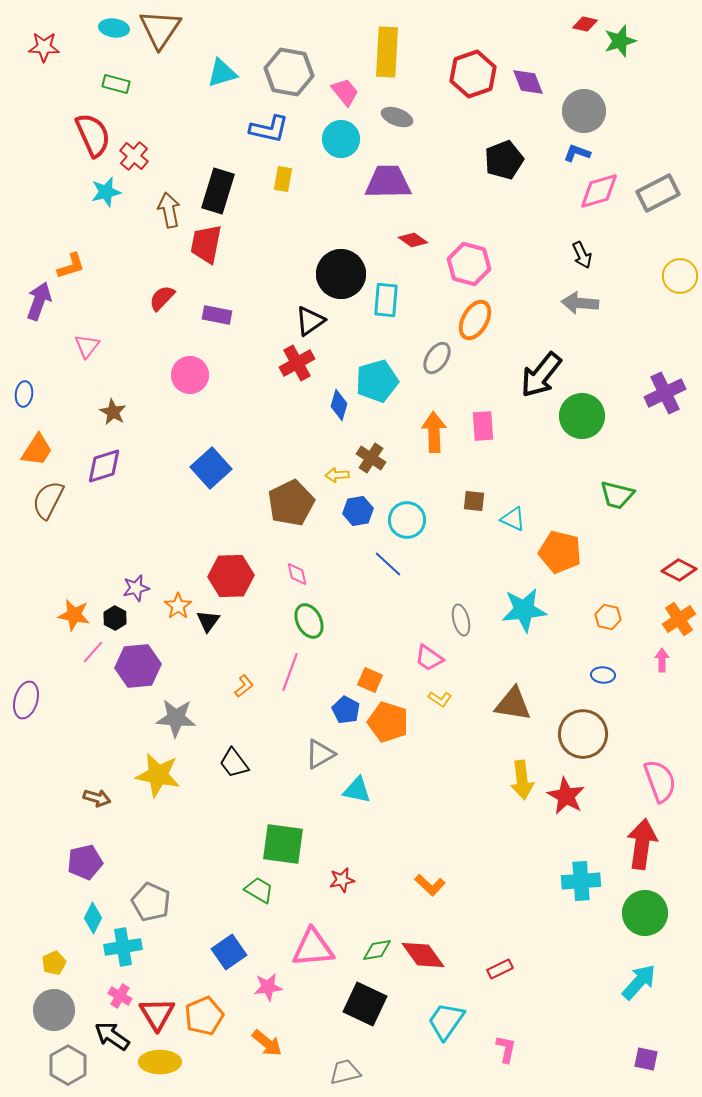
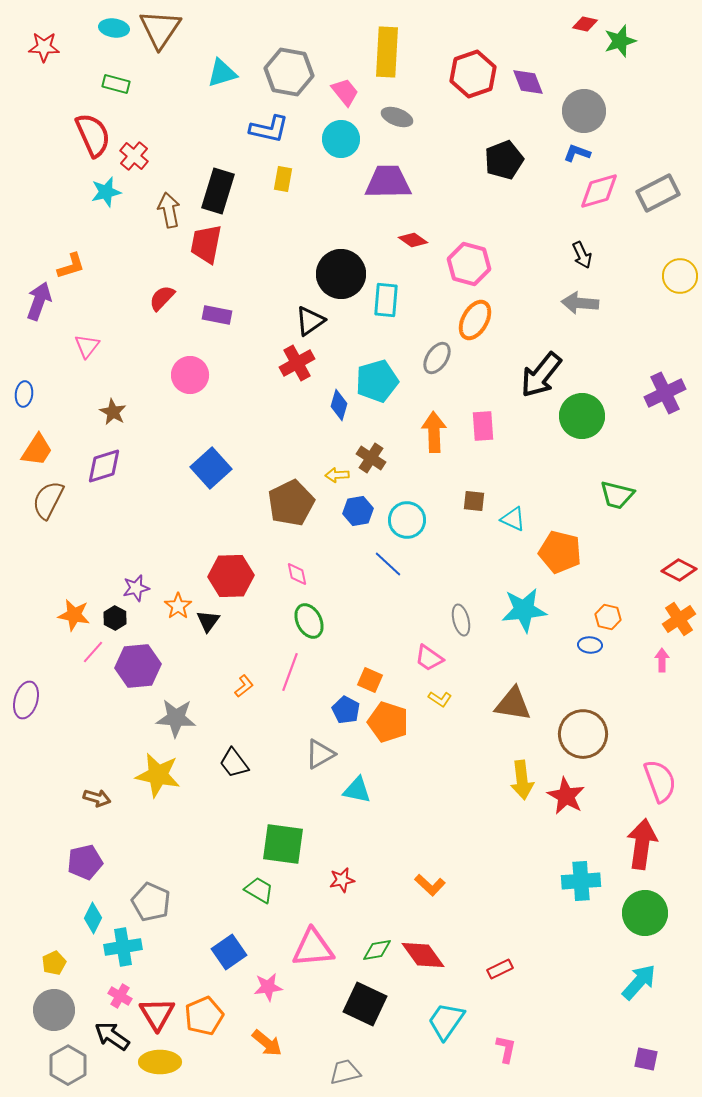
blue ellipse at (603, 675): moved 13 px left, 30 px up
